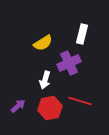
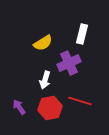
purple arrow: moved 1 px right, 1 px down; rotated 84 degrees counterclockwise
